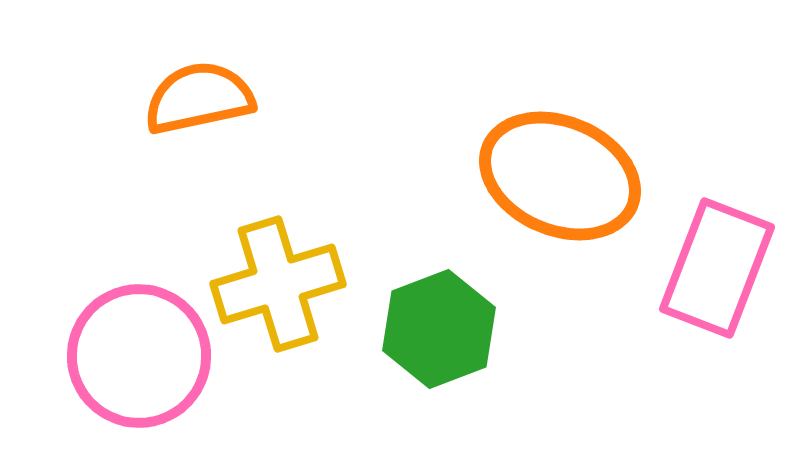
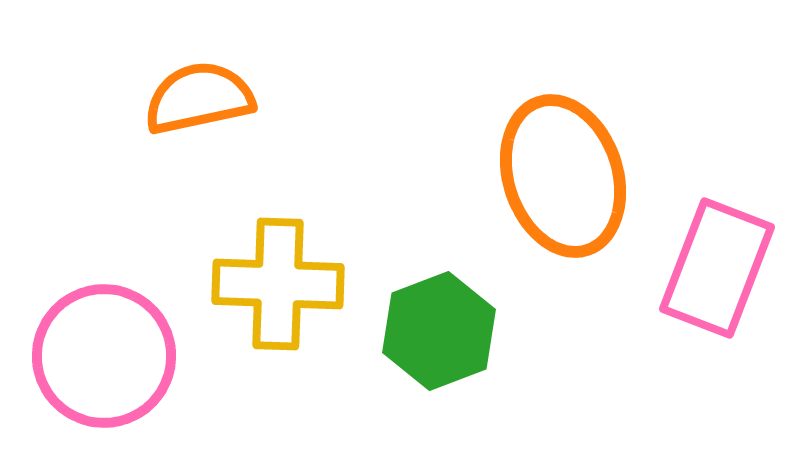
orange ellipse: moved 3 px right; rotated 49 degrees clockwise
yellow cross: rotated 19 degrees clockwise
green hexagon: moved 2 px down
pink circle: moved 35 px left
